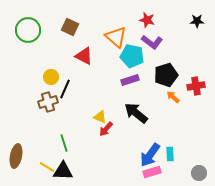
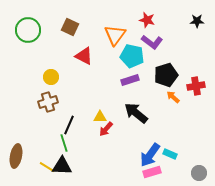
orange triangle: moved 1 px left, 2 px up; rotated 25 degrees clockwise
black line: moved 4 px right, 36 px down
yellow triangle: rotated 24 degrees counterclockwise
cyan rectangle: rotated 64 degrees counterclockwise
black triangle: moved 1 px left, 5 px up
